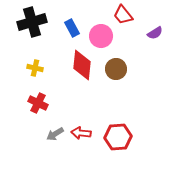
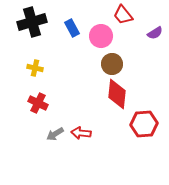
red diamond: moved 35 px right, 29 px down
brown circle: moved 4 px left, 5 px up
red hexagon: moved 26 px right, 13 px up
